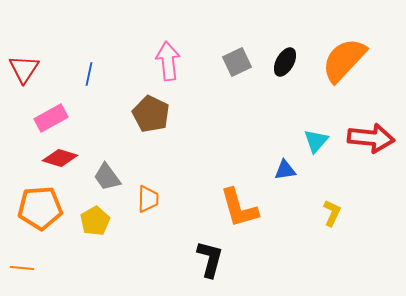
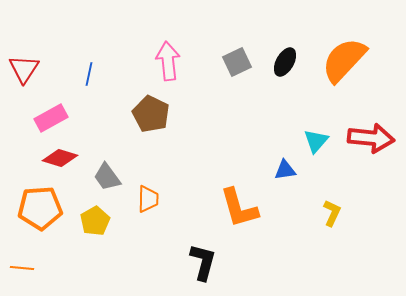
black L-shape: moved 7 px left, 3 px down
